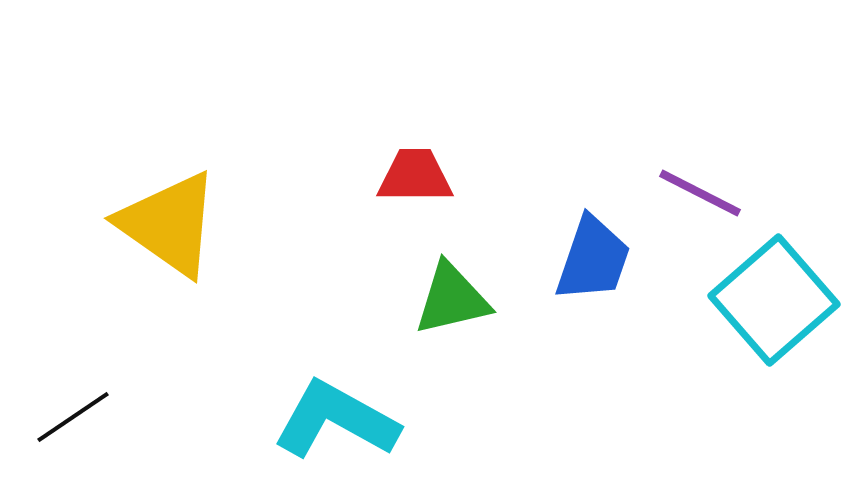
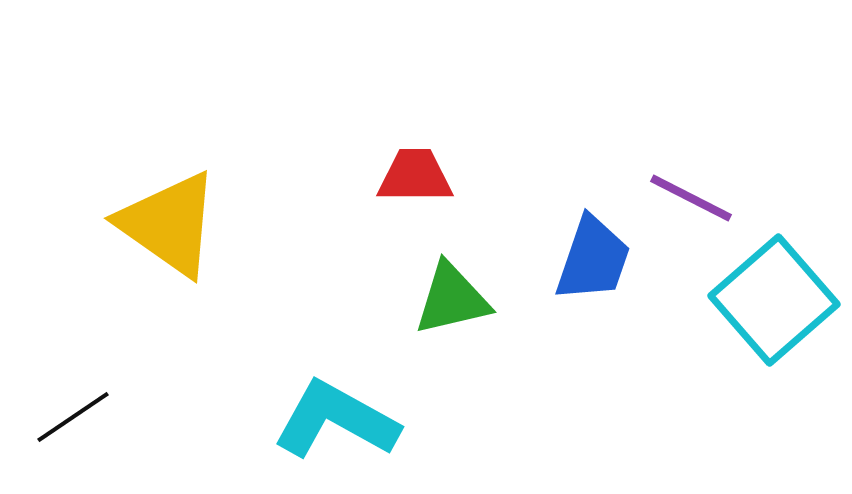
purple line: moved 9 px left, 5 px down
